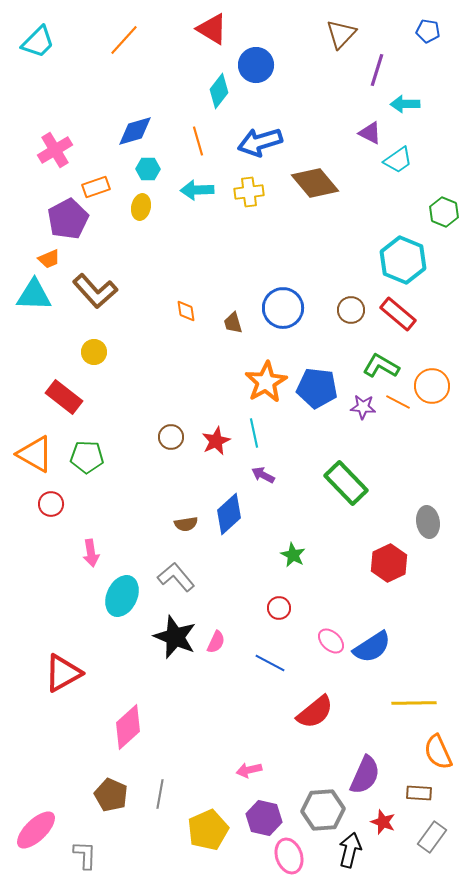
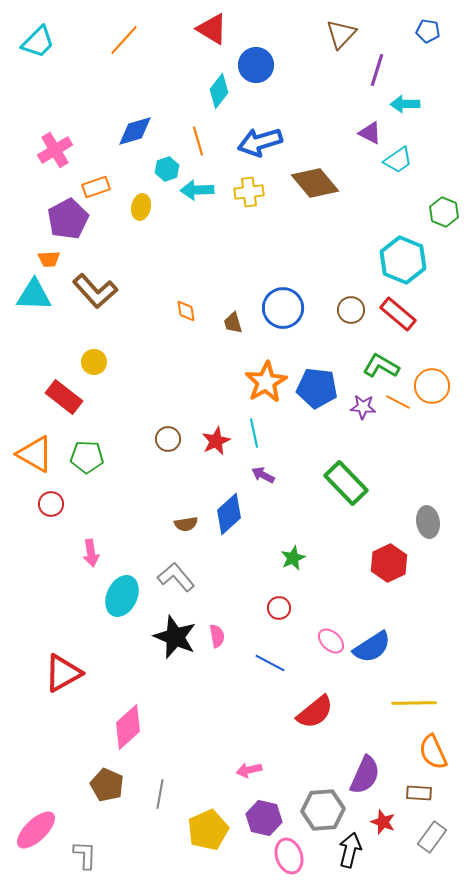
cyan hexagon at (148, 169): moved 19 px right; rotated 20 degrees counterclockwise
orange trapezoid at (49, 259): rotated 20 degrees clockwise
yellow circle at (94, 352): moved 10 px down
brown circle at (171, 437): moved 3 px left, 2 px down
green star at (293, 555): moved 3 px down; rotated 20 degrees clockwise
pink semicircle at (216, 642): moved 1 px right, 6 px up; rotated 35 degrees counterclockwise
orange semicircle at (438, 752): moved 5 px left
brown pentagon at (111, 795): moved 4 px left, 10 px up
